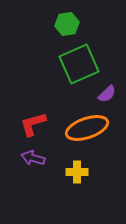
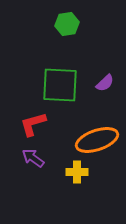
green square: moved 19 px left, 21 px down; rotated 27 degrees clockwise
purple semicircle: moved 2 px left, 11 px up
orange ellipse: moved 10 px right, 12 px down
purple arrow: rotated 20 degrees clockwise
